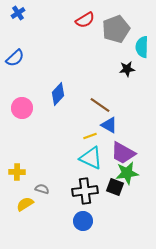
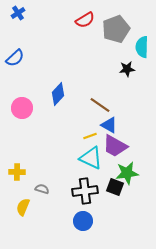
purple trapezoid: moved 8 px left, 7 px up
yellow semicircle: moved 2 px left, 3 px down; rotated 36 degrees counterclockwise
